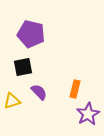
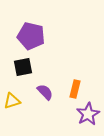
purple pentagon: moved 2 px down
purple semicircle: moved 6 px right
